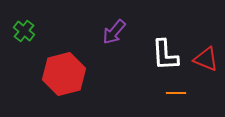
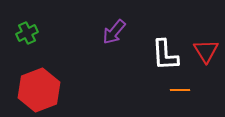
green cross: moved 3 px right, 2 px down; rotated 25 degrees clockwise
red triangle: moved 8 px up; rotated 36 degrees clockwise
red hexagon: moved 25 px left, 16 px down; rotated 6 degrees counterclockwise
orange line: moved 4 px right, 3 px up
